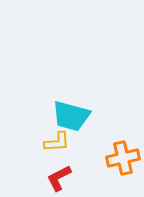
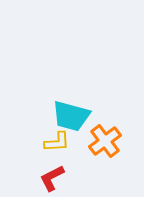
orange cross: moved 18 px left, 17 px up; rotated 24 degrees counterclockwise
red L-shape: moved 7 px left
